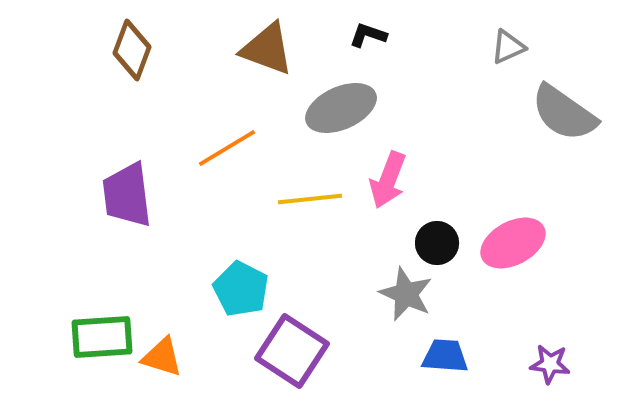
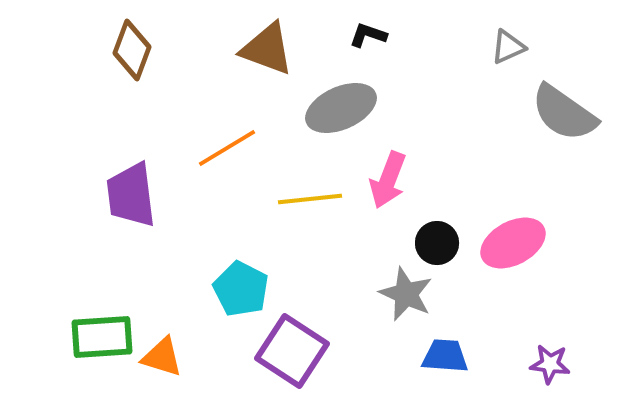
purple trapezoid: moved 4 px right
